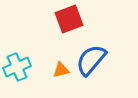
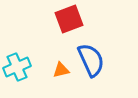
blue semicircle: rotated 116 degrees clockwise
